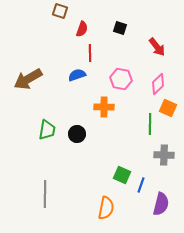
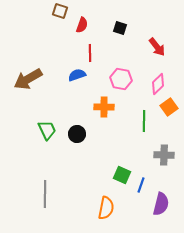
red semicircle: moved 4 px up
orange square: moved 1 px right, 1 px up; rotated 30 degrees clockwise
green line: moved 6 px left, 3 px up
green trapezoid: rotated 35 degrees counterclockwise
